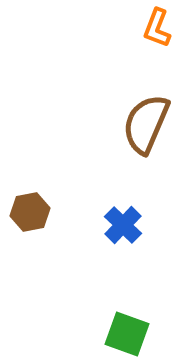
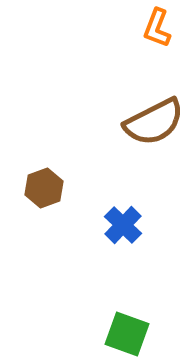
brown semicircle: moved 8 px right, 2 px up; rotated 140 degrees counterclockwise
brown hexagon: moved 14 px right, 24 px up; rotated 9 degrees counterclockwise
